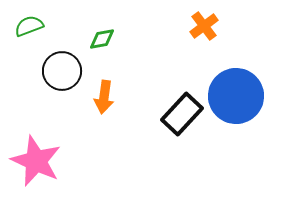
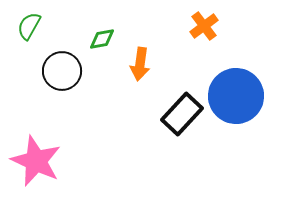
green semicircle: rotated 40 degrees counterclockwise
orange arrow: moved 36 px right, 33 px up
